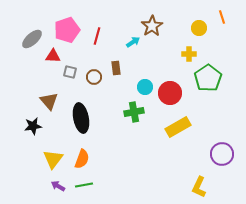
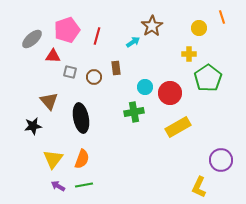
purple circle: moved 1 px left, 6 px down
